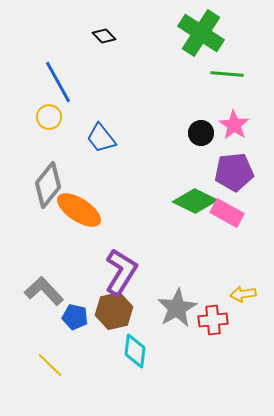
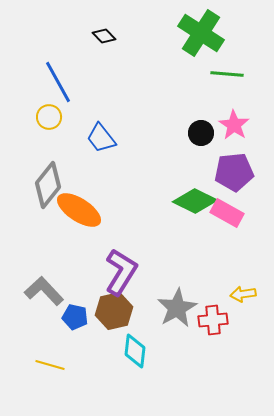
yellow line: rotated 28 degrees counterclockwise
